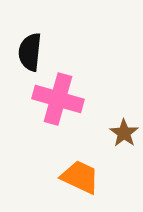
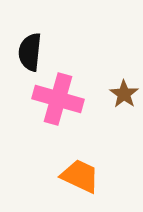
brown star: moved 39 px up
orange trapezoid: moved 1 px up
